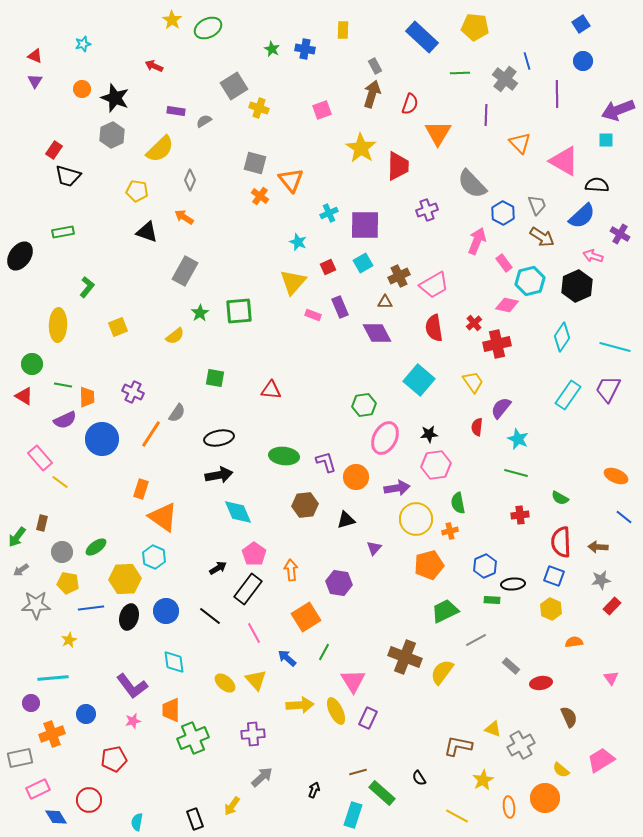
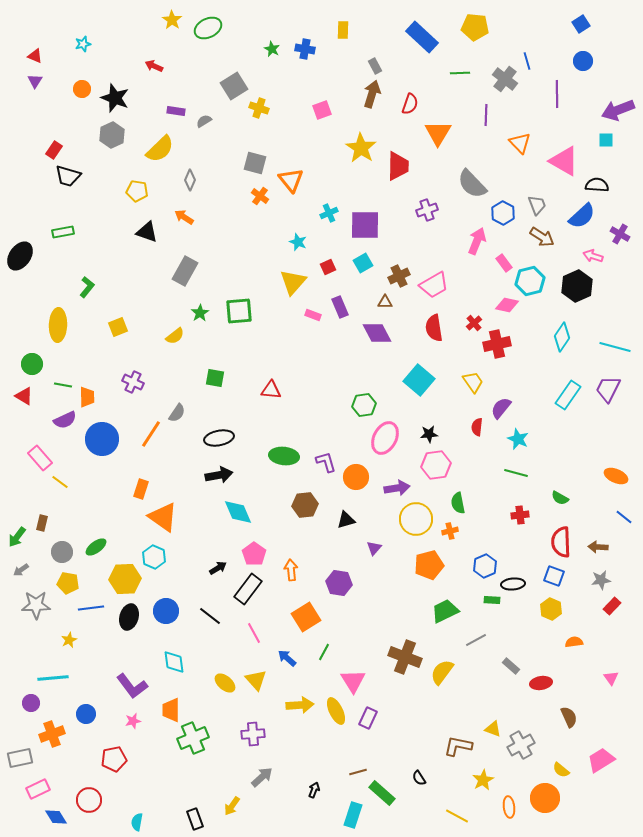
purple cross at (133, 392): moved 10 px up
